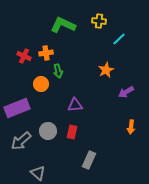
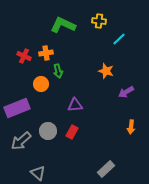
orange star: moved 1 px down; rotated 28 degrees counterclockwise
red rectangle: rotated 16 degrees clockwise
gray rectangle: moved 17 px right, 9 px down; rotated 24 degrees clockwise
